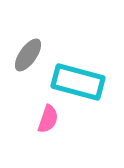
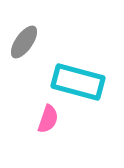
gray ellipse: moved 4 px left, 13 px up
